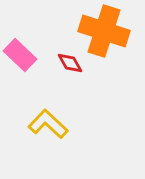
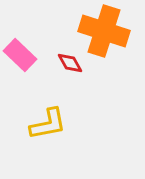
yellow L-shape: rotated 126 degrees clockwise
